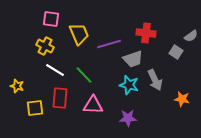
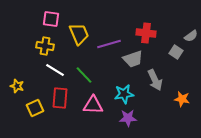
yellow cross: rotated 18 degrees counterclockwise
cyan star: moved 5 px left, 9 px down; rotated 24 degrees counterclockwise
yellow square: rotated 18 degrees counterclockwise
